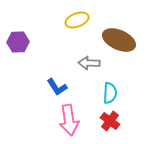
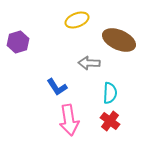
purple hexagon: rotated 15 degrees counterclockwise
